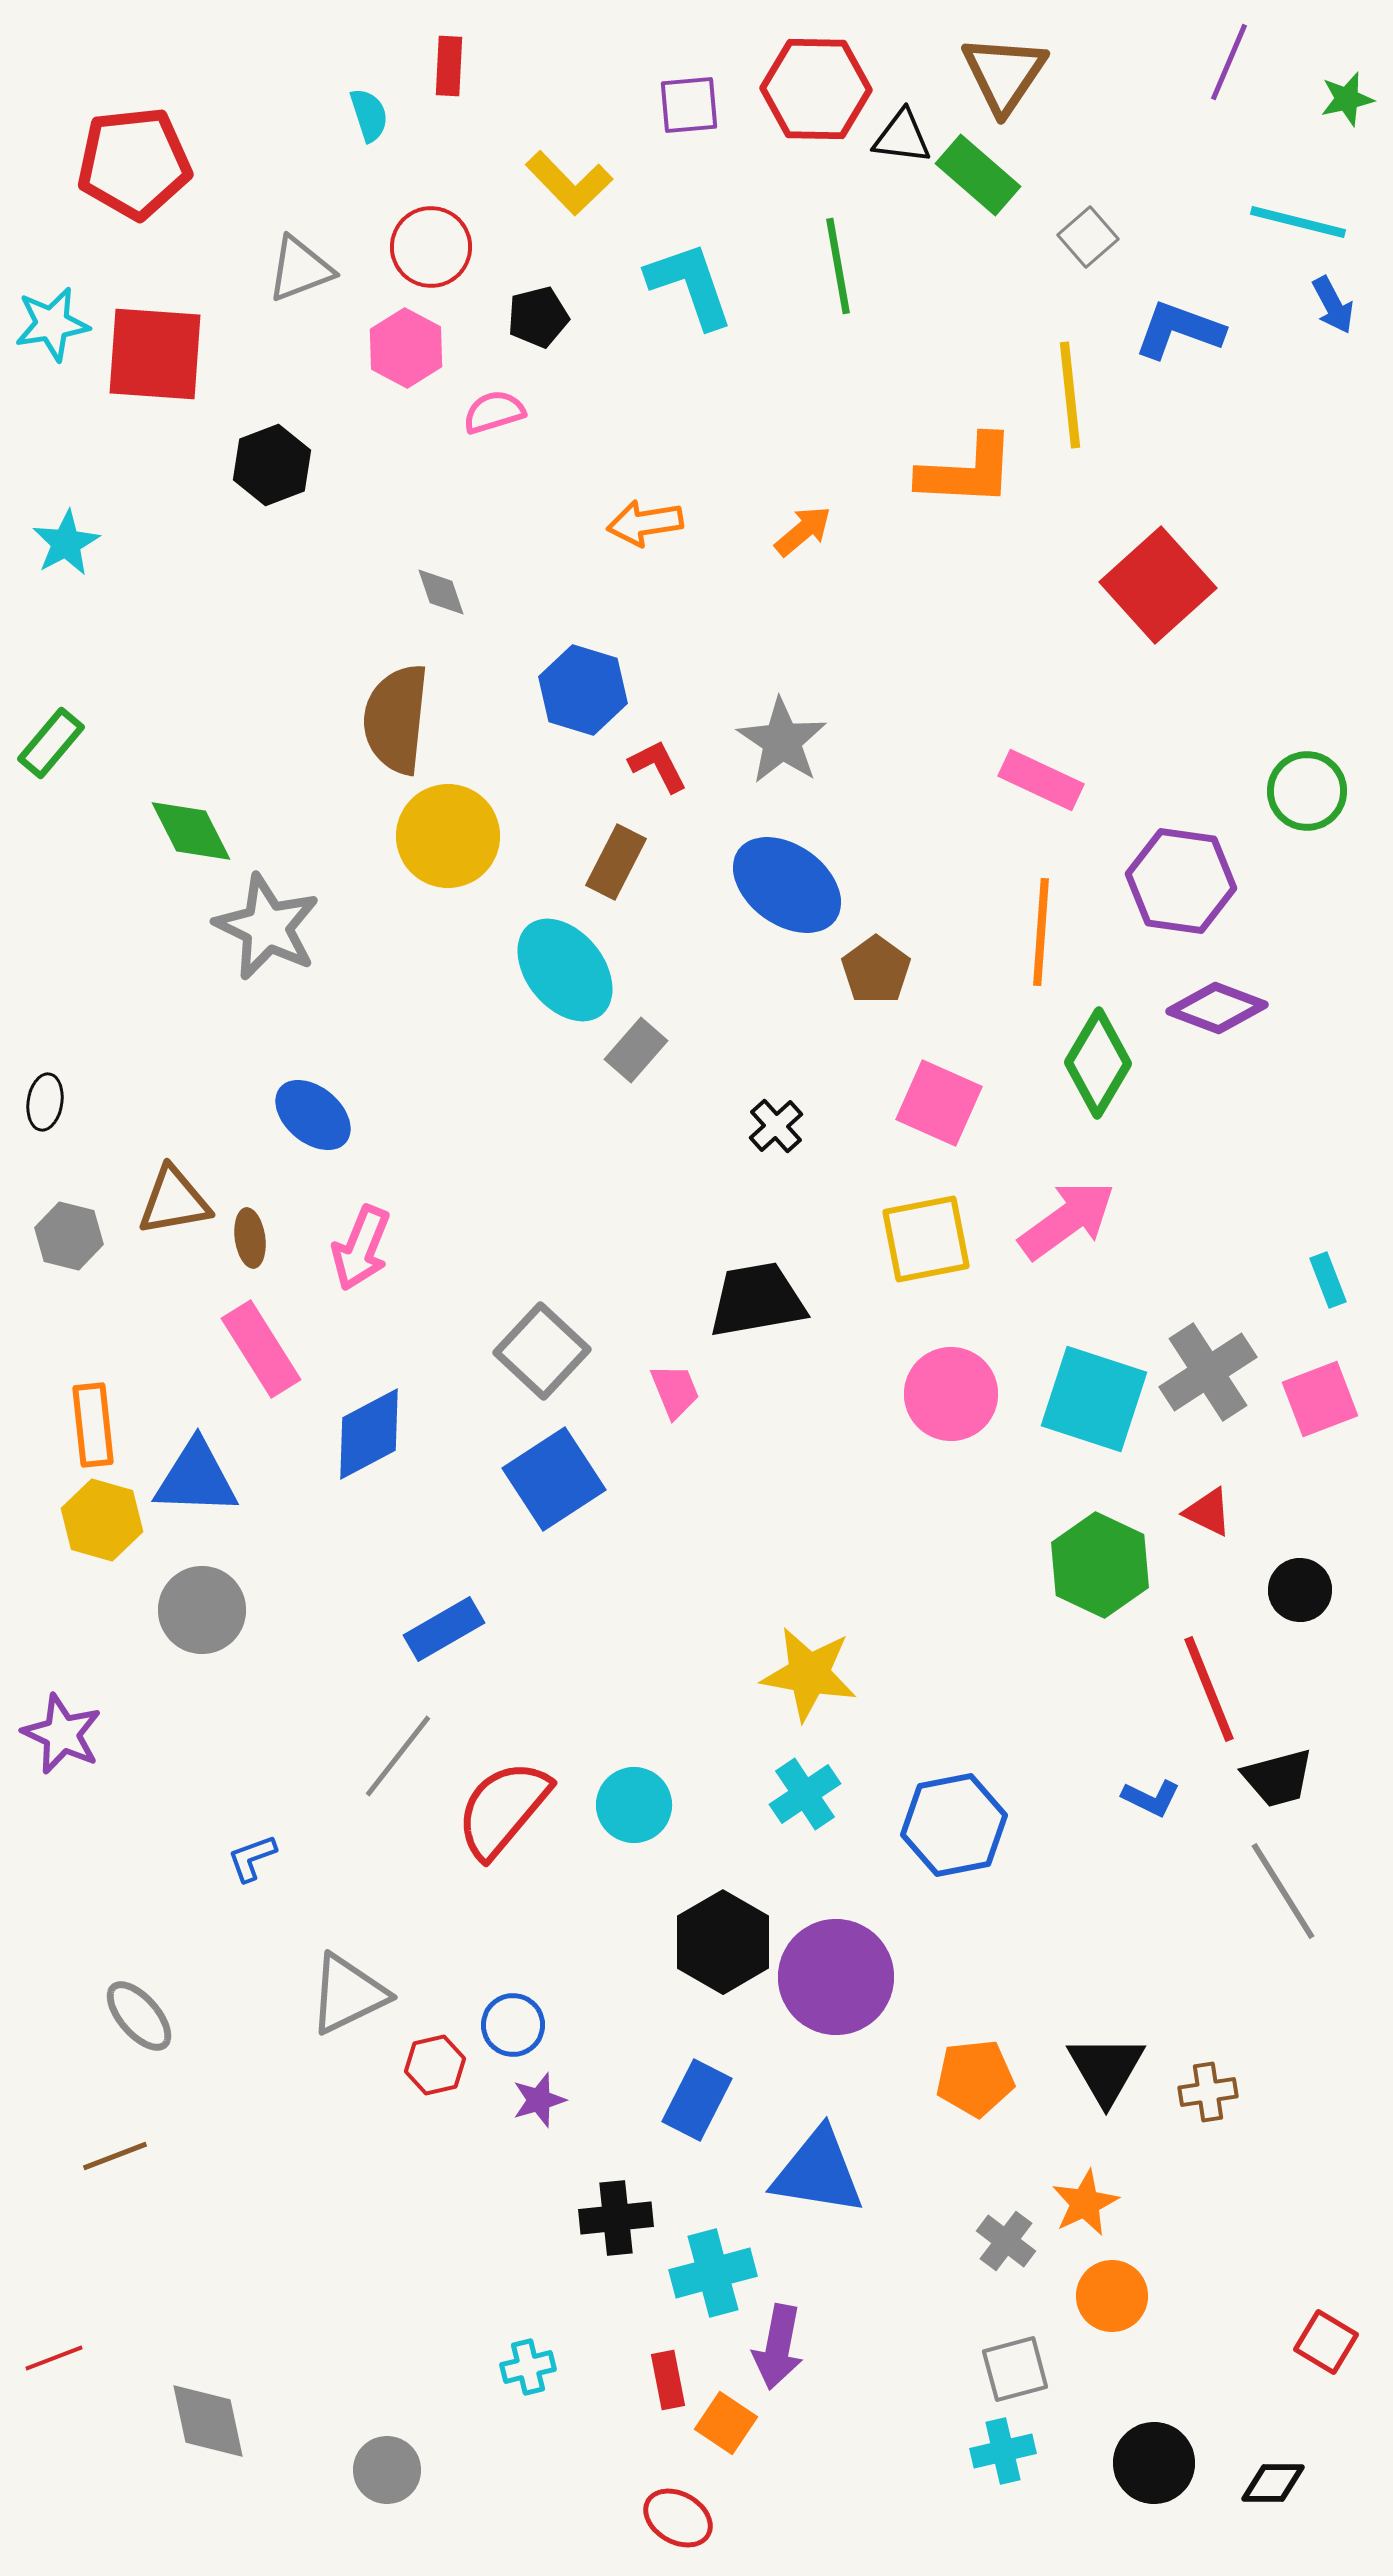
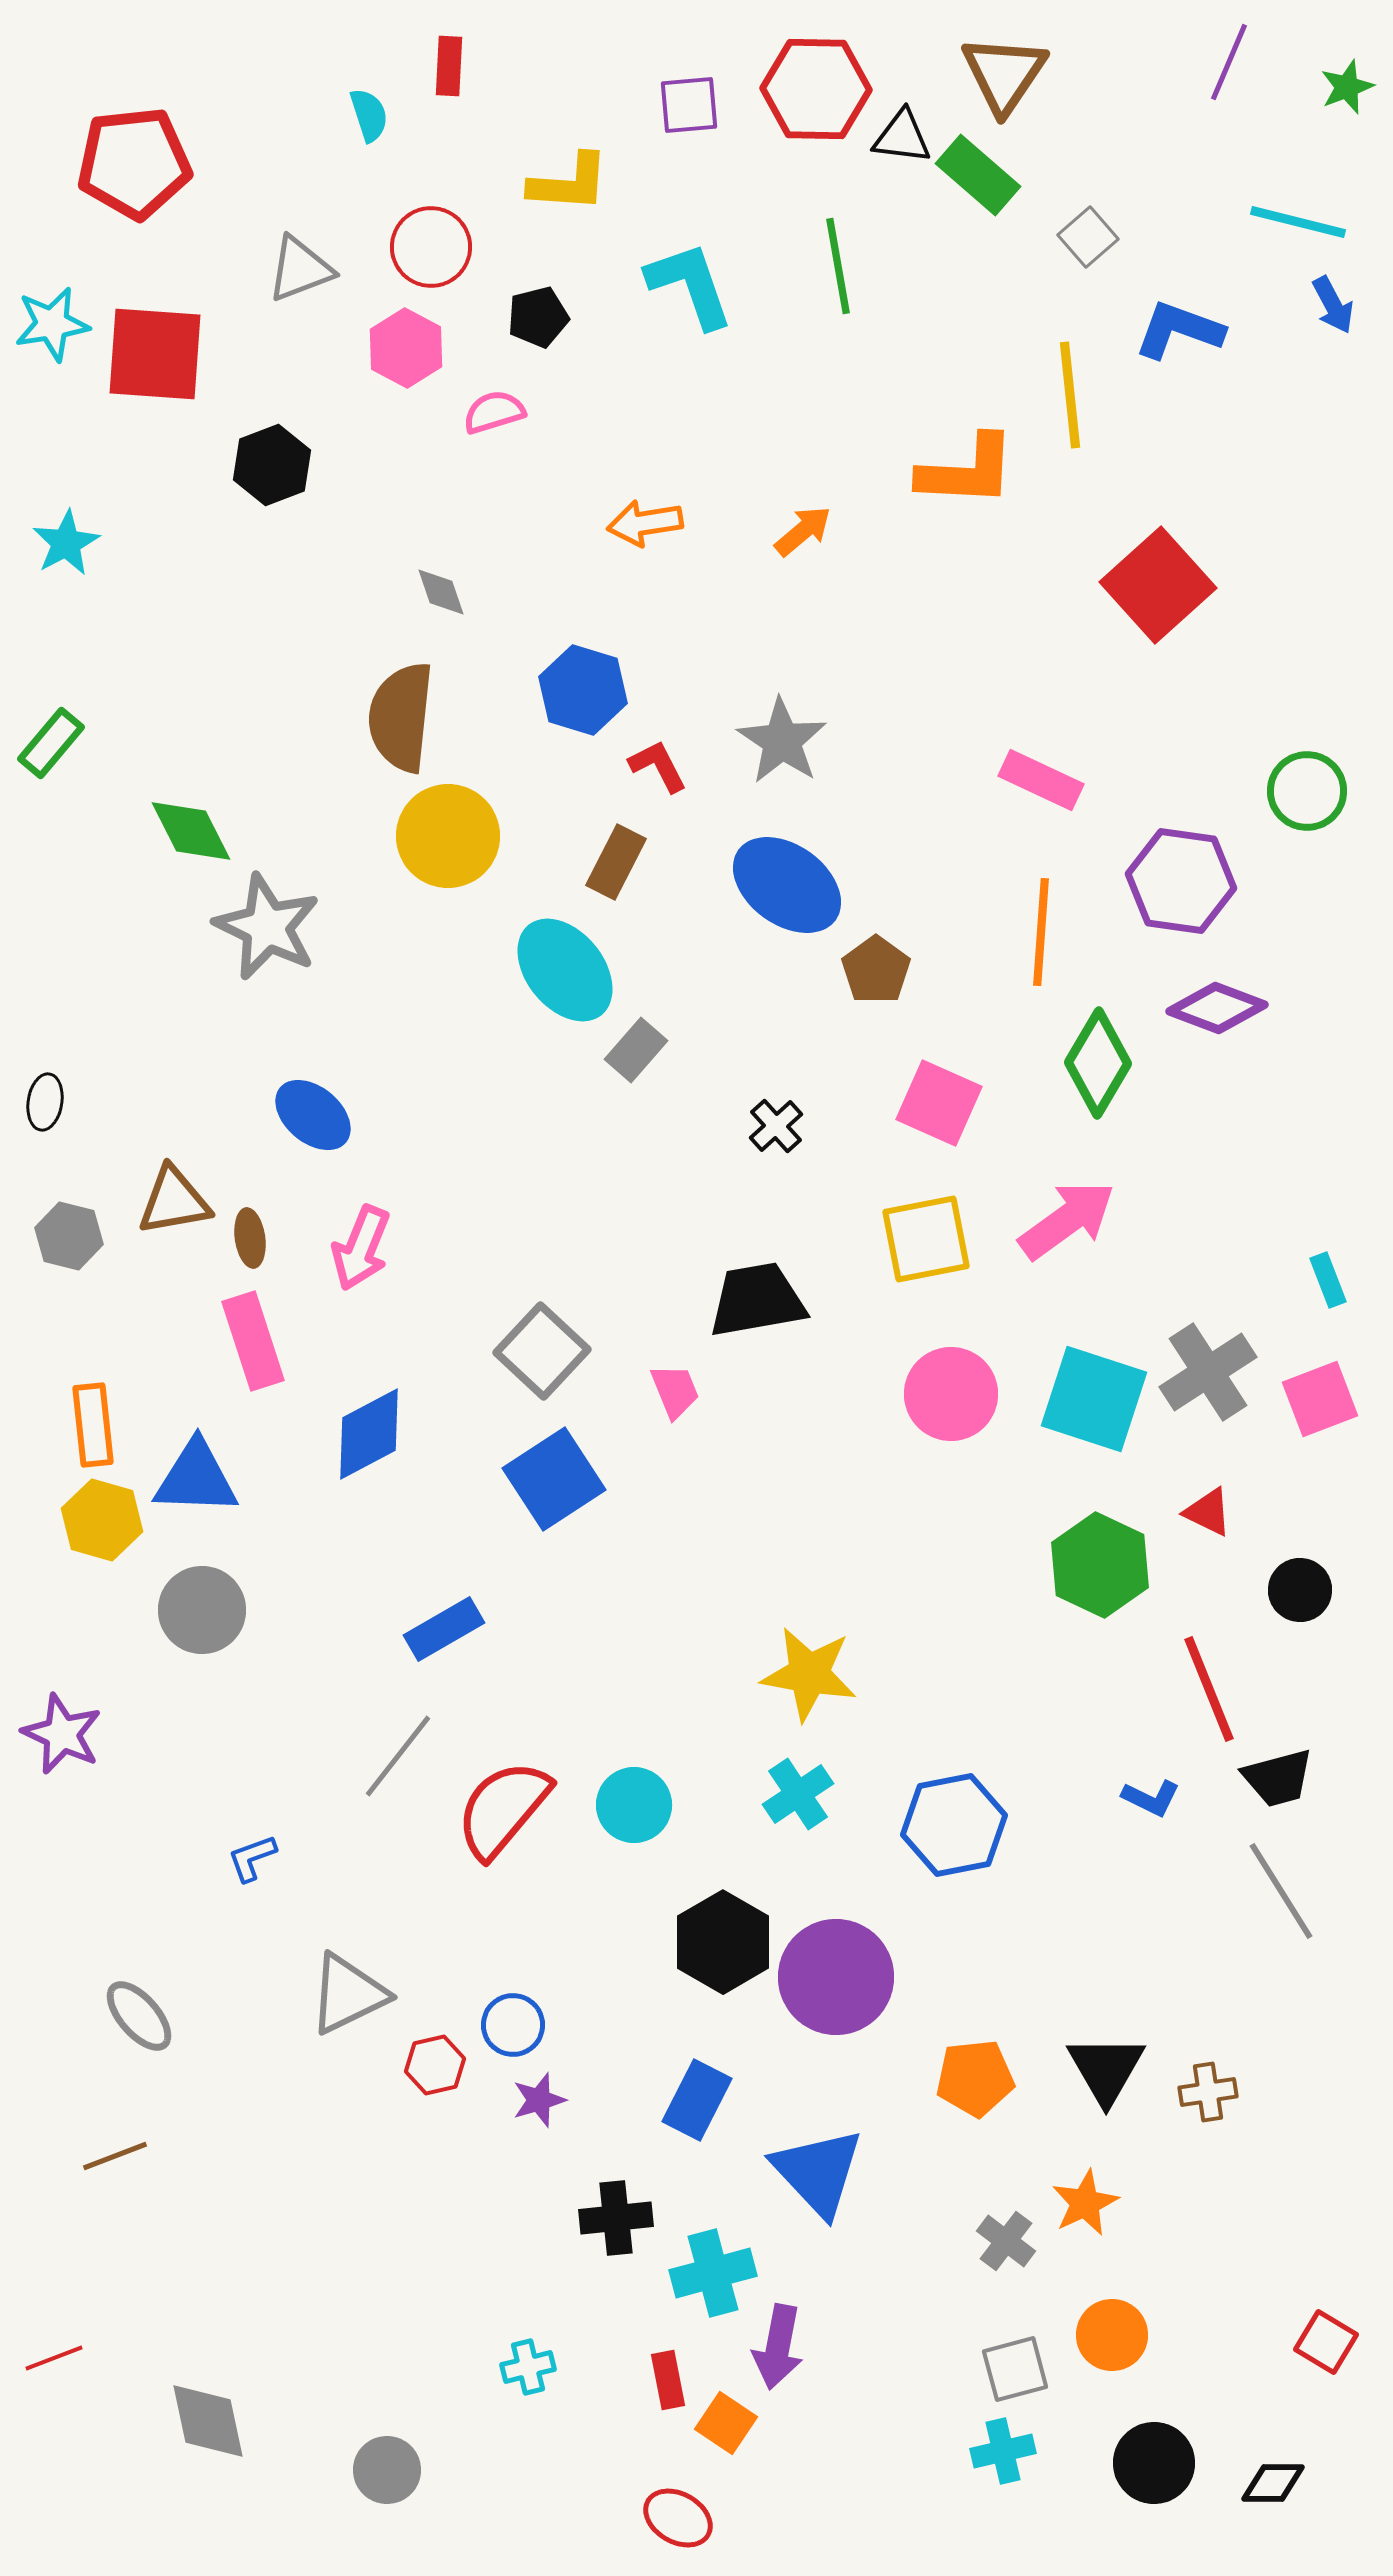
green star at (1347, 99): moved 12 px up; rotated 8 degrees counterclockwise
yellow L-shape at (569, 183): rotated 42 degrees counterclockwise
brown semicircle at (396, 719): moved 5 px right, 2 px up
pink rectangle at (261, 1349): moved 8 px left, 8 px up; rotated 14 degrees clockwise
cyan cross at (805, 1794): moved 7 px left
gray line at (1283, 1891): moved 2 px left
blue triangle at (818, 2172): rotated 38 degrees clockwise
orange circle at (1112, 2296): moved 39 px down
